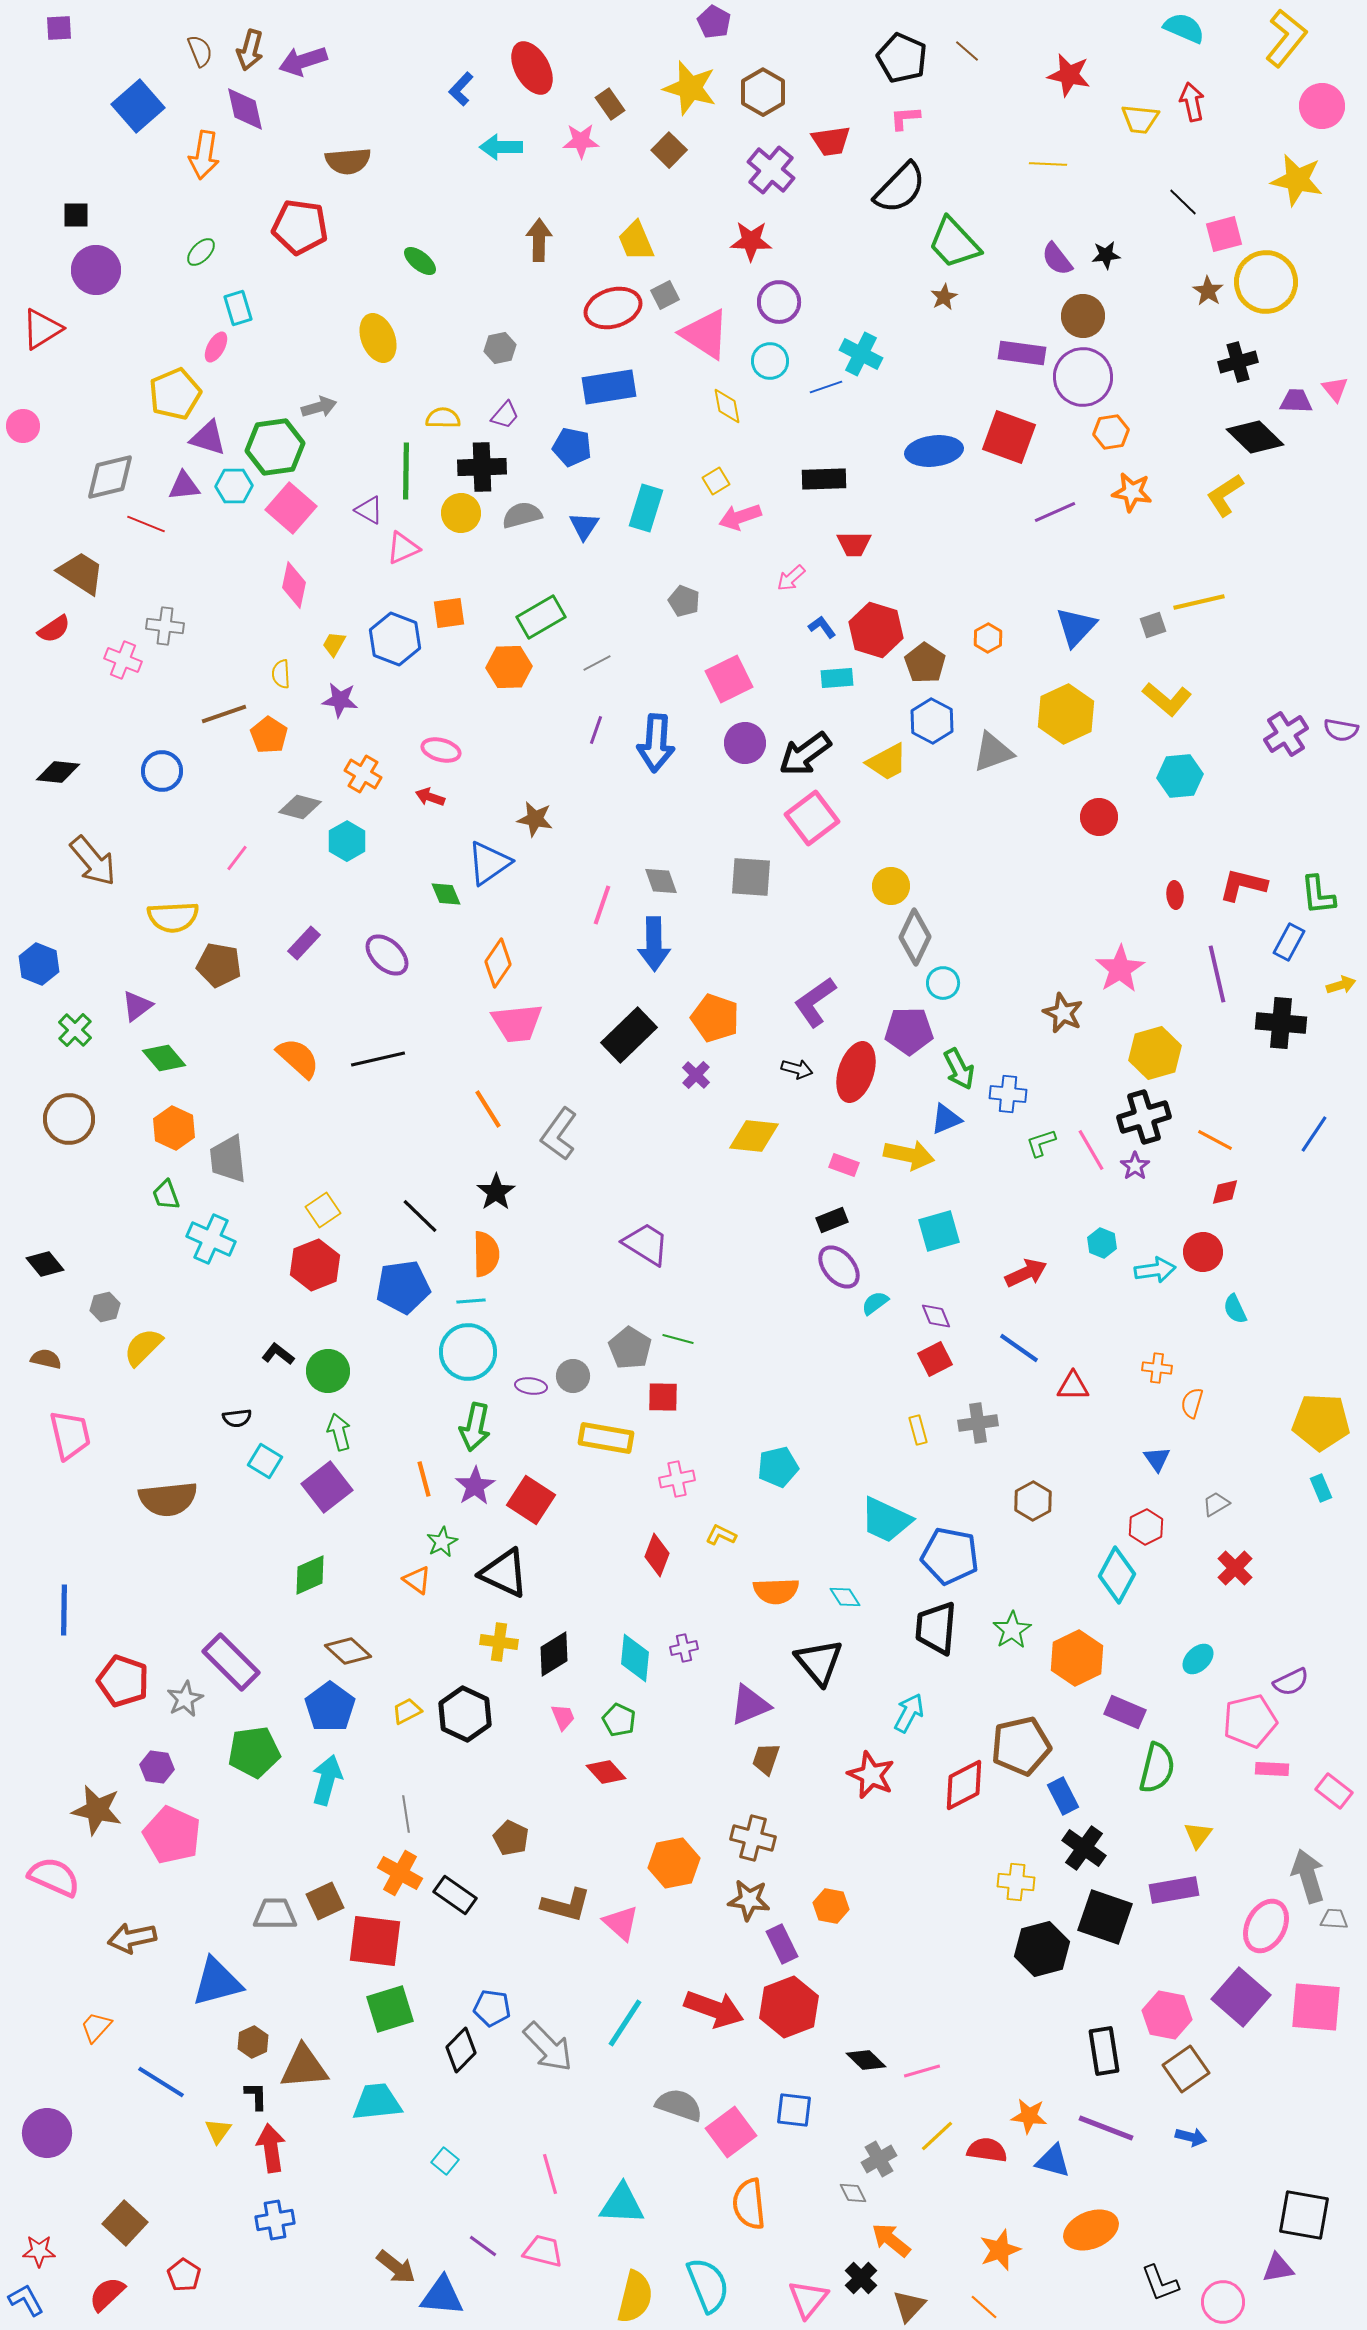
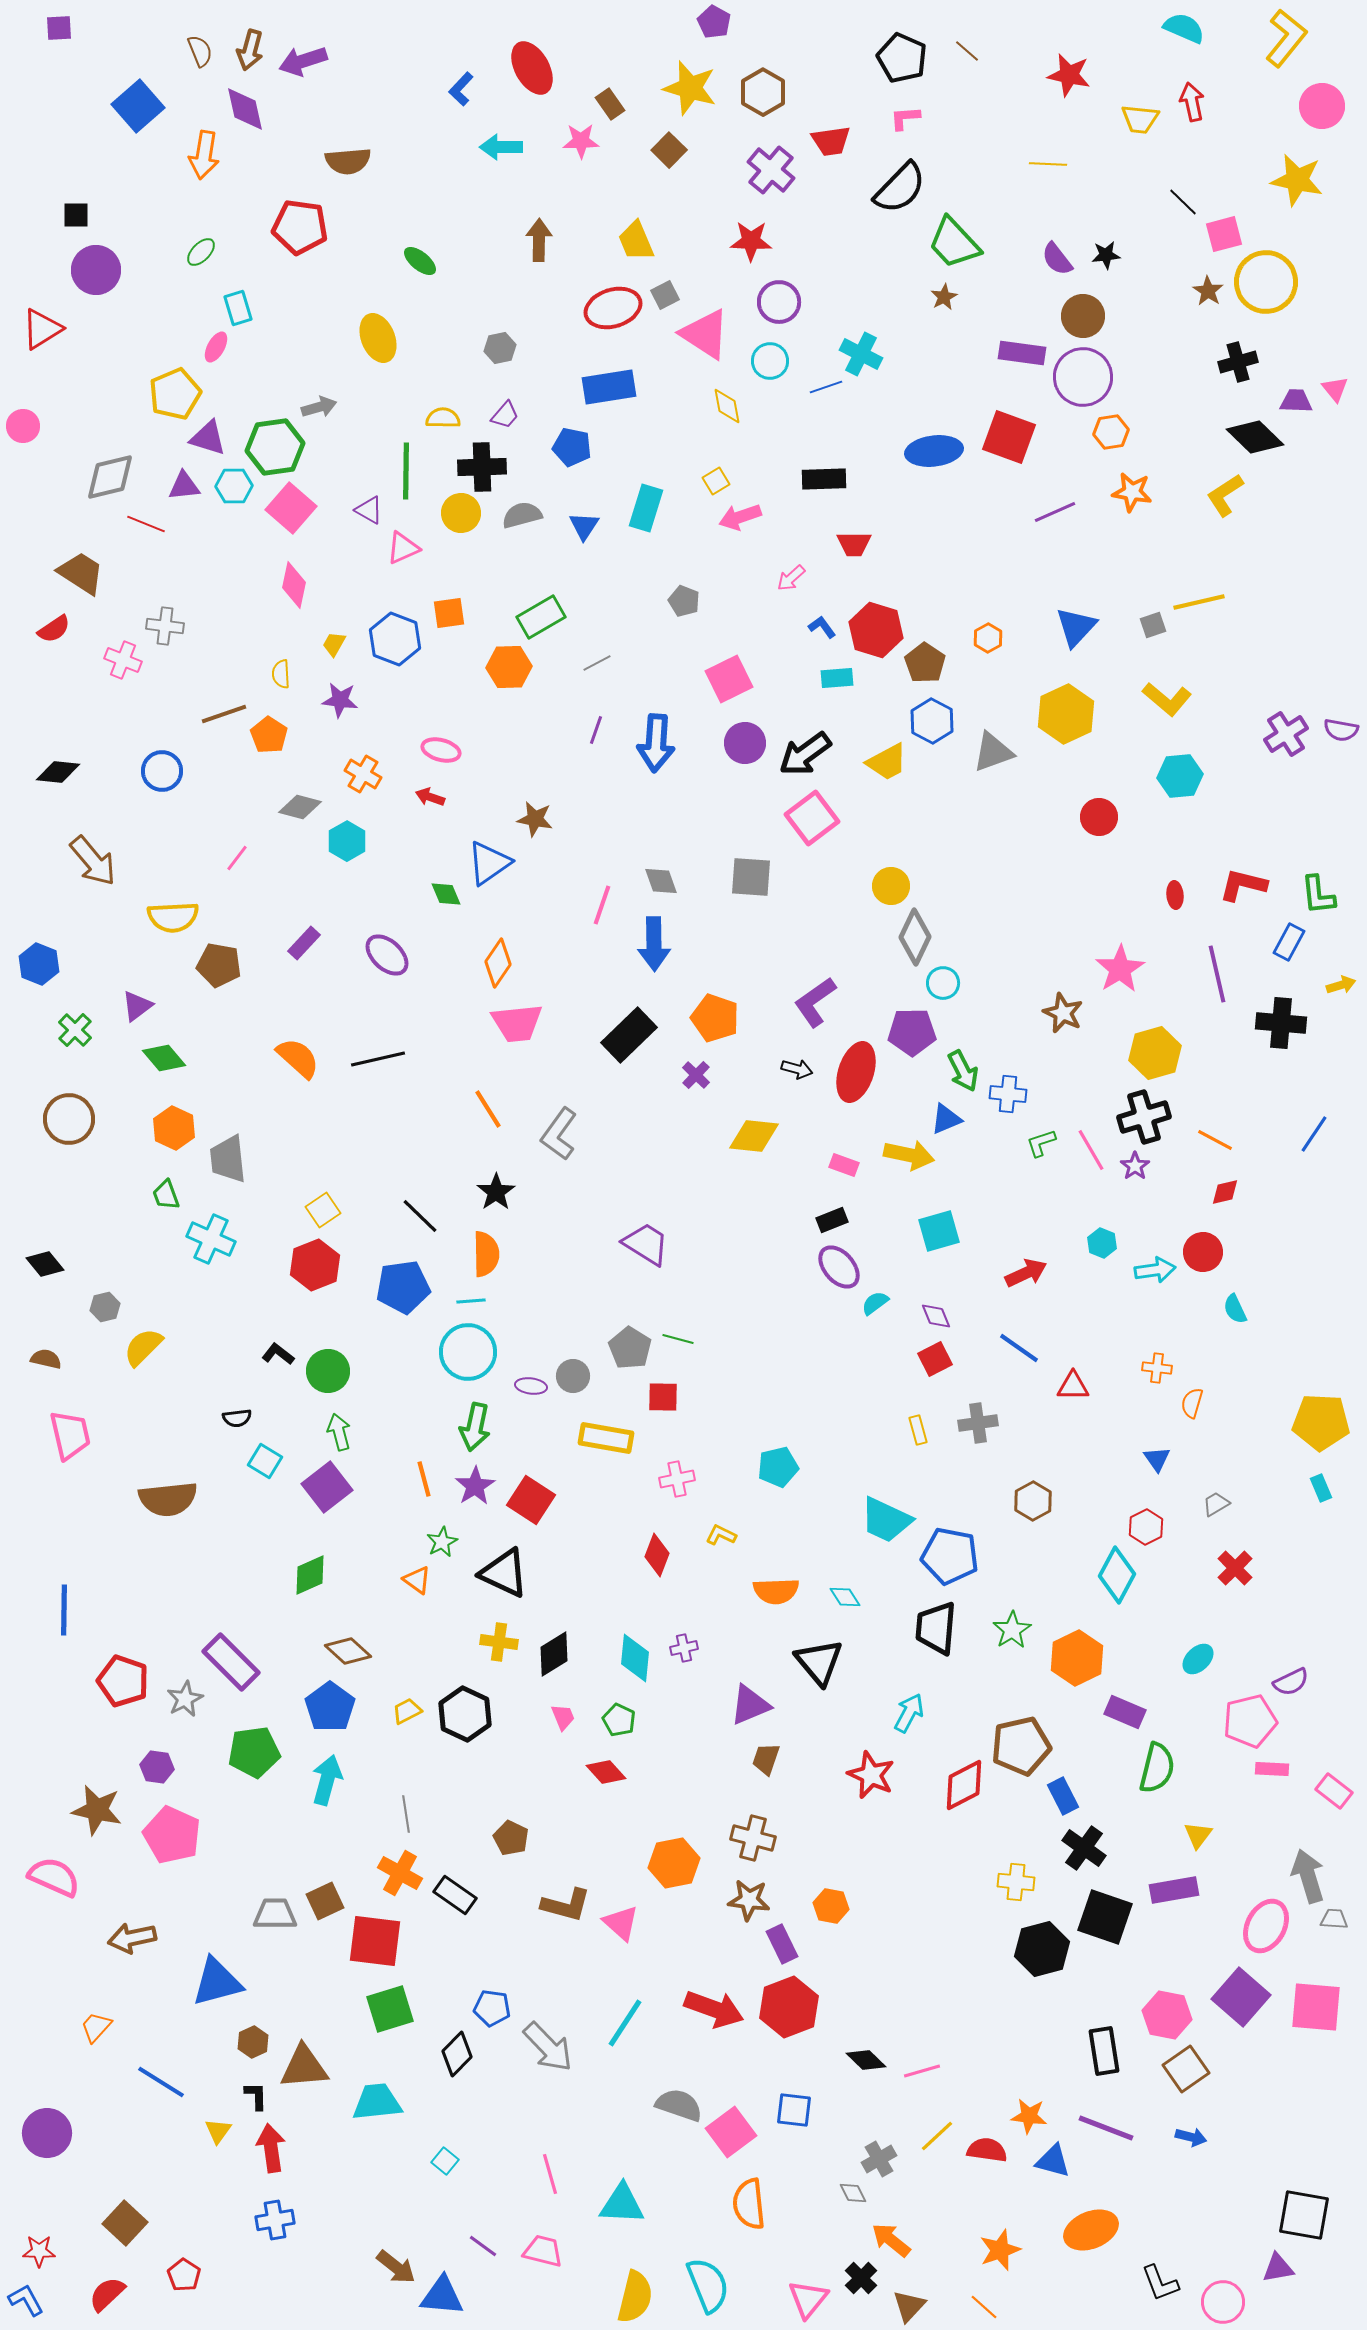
purple pentagon at (909, 1031): moved 3 px right, 1 px down
green arrow at (959, 1069): moved 4 px right, 2 px down
black diamond at (461, 2050): moved 4 px left, 4 px down
